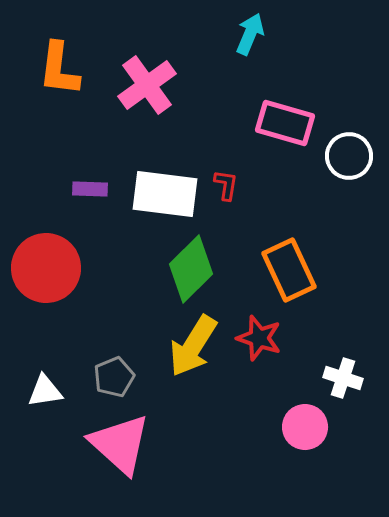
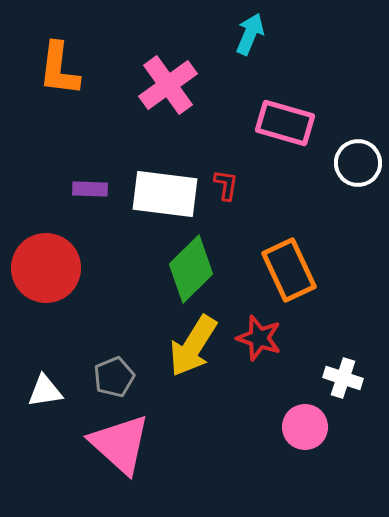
pink cross: moved 21 px right
white circle: moved 9 px right, 7 px down
